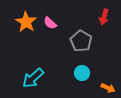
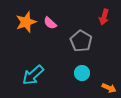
orange star: rotated 20 degrees clockwise
cyan arrow: moved 3 px up
orange arrow: moved 1 px right
